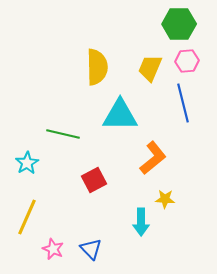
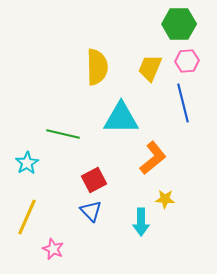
cyan triangle: moved 1 px right, 3 px down
blue triangle: moved 38 px up
